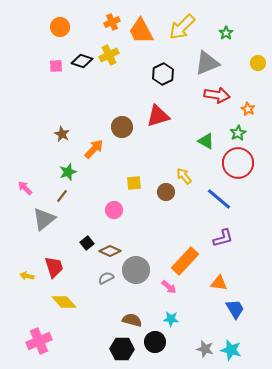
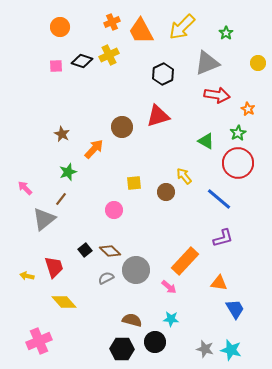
brown line at (62, 196): moved 1 px left, 3 px down
black square at (87, 243): moved 2 px left, 7 px down
brown diamond at (110, 251): rotated 20 degrees clockwise
